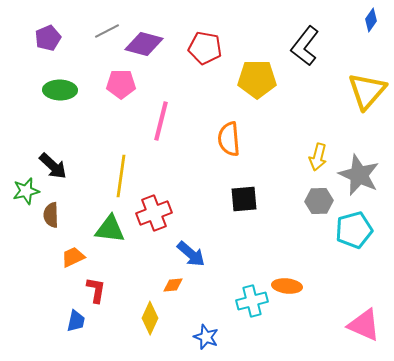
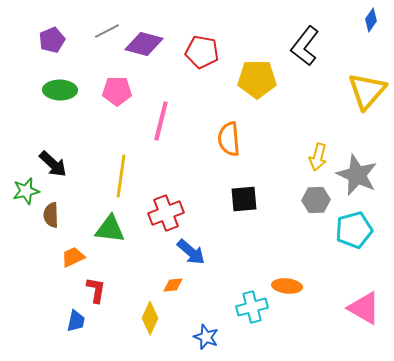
purple pentagon: moved 4 px right, 2 px down
red pentagon: moved 3 px left, 4 px down
pink pentagon: moved 4 px left, 7 px down
black arrow: moved 2 px up
gray star: moved 2 px left
gray hexagon: moved 3 px left, 1 px up
red cross: moved 12 px right
blue arrow: moved 2 px up
cyan cross: moved 6 px down
pink triangle: moved 17 px up; rotated 6 degrees clockwise
